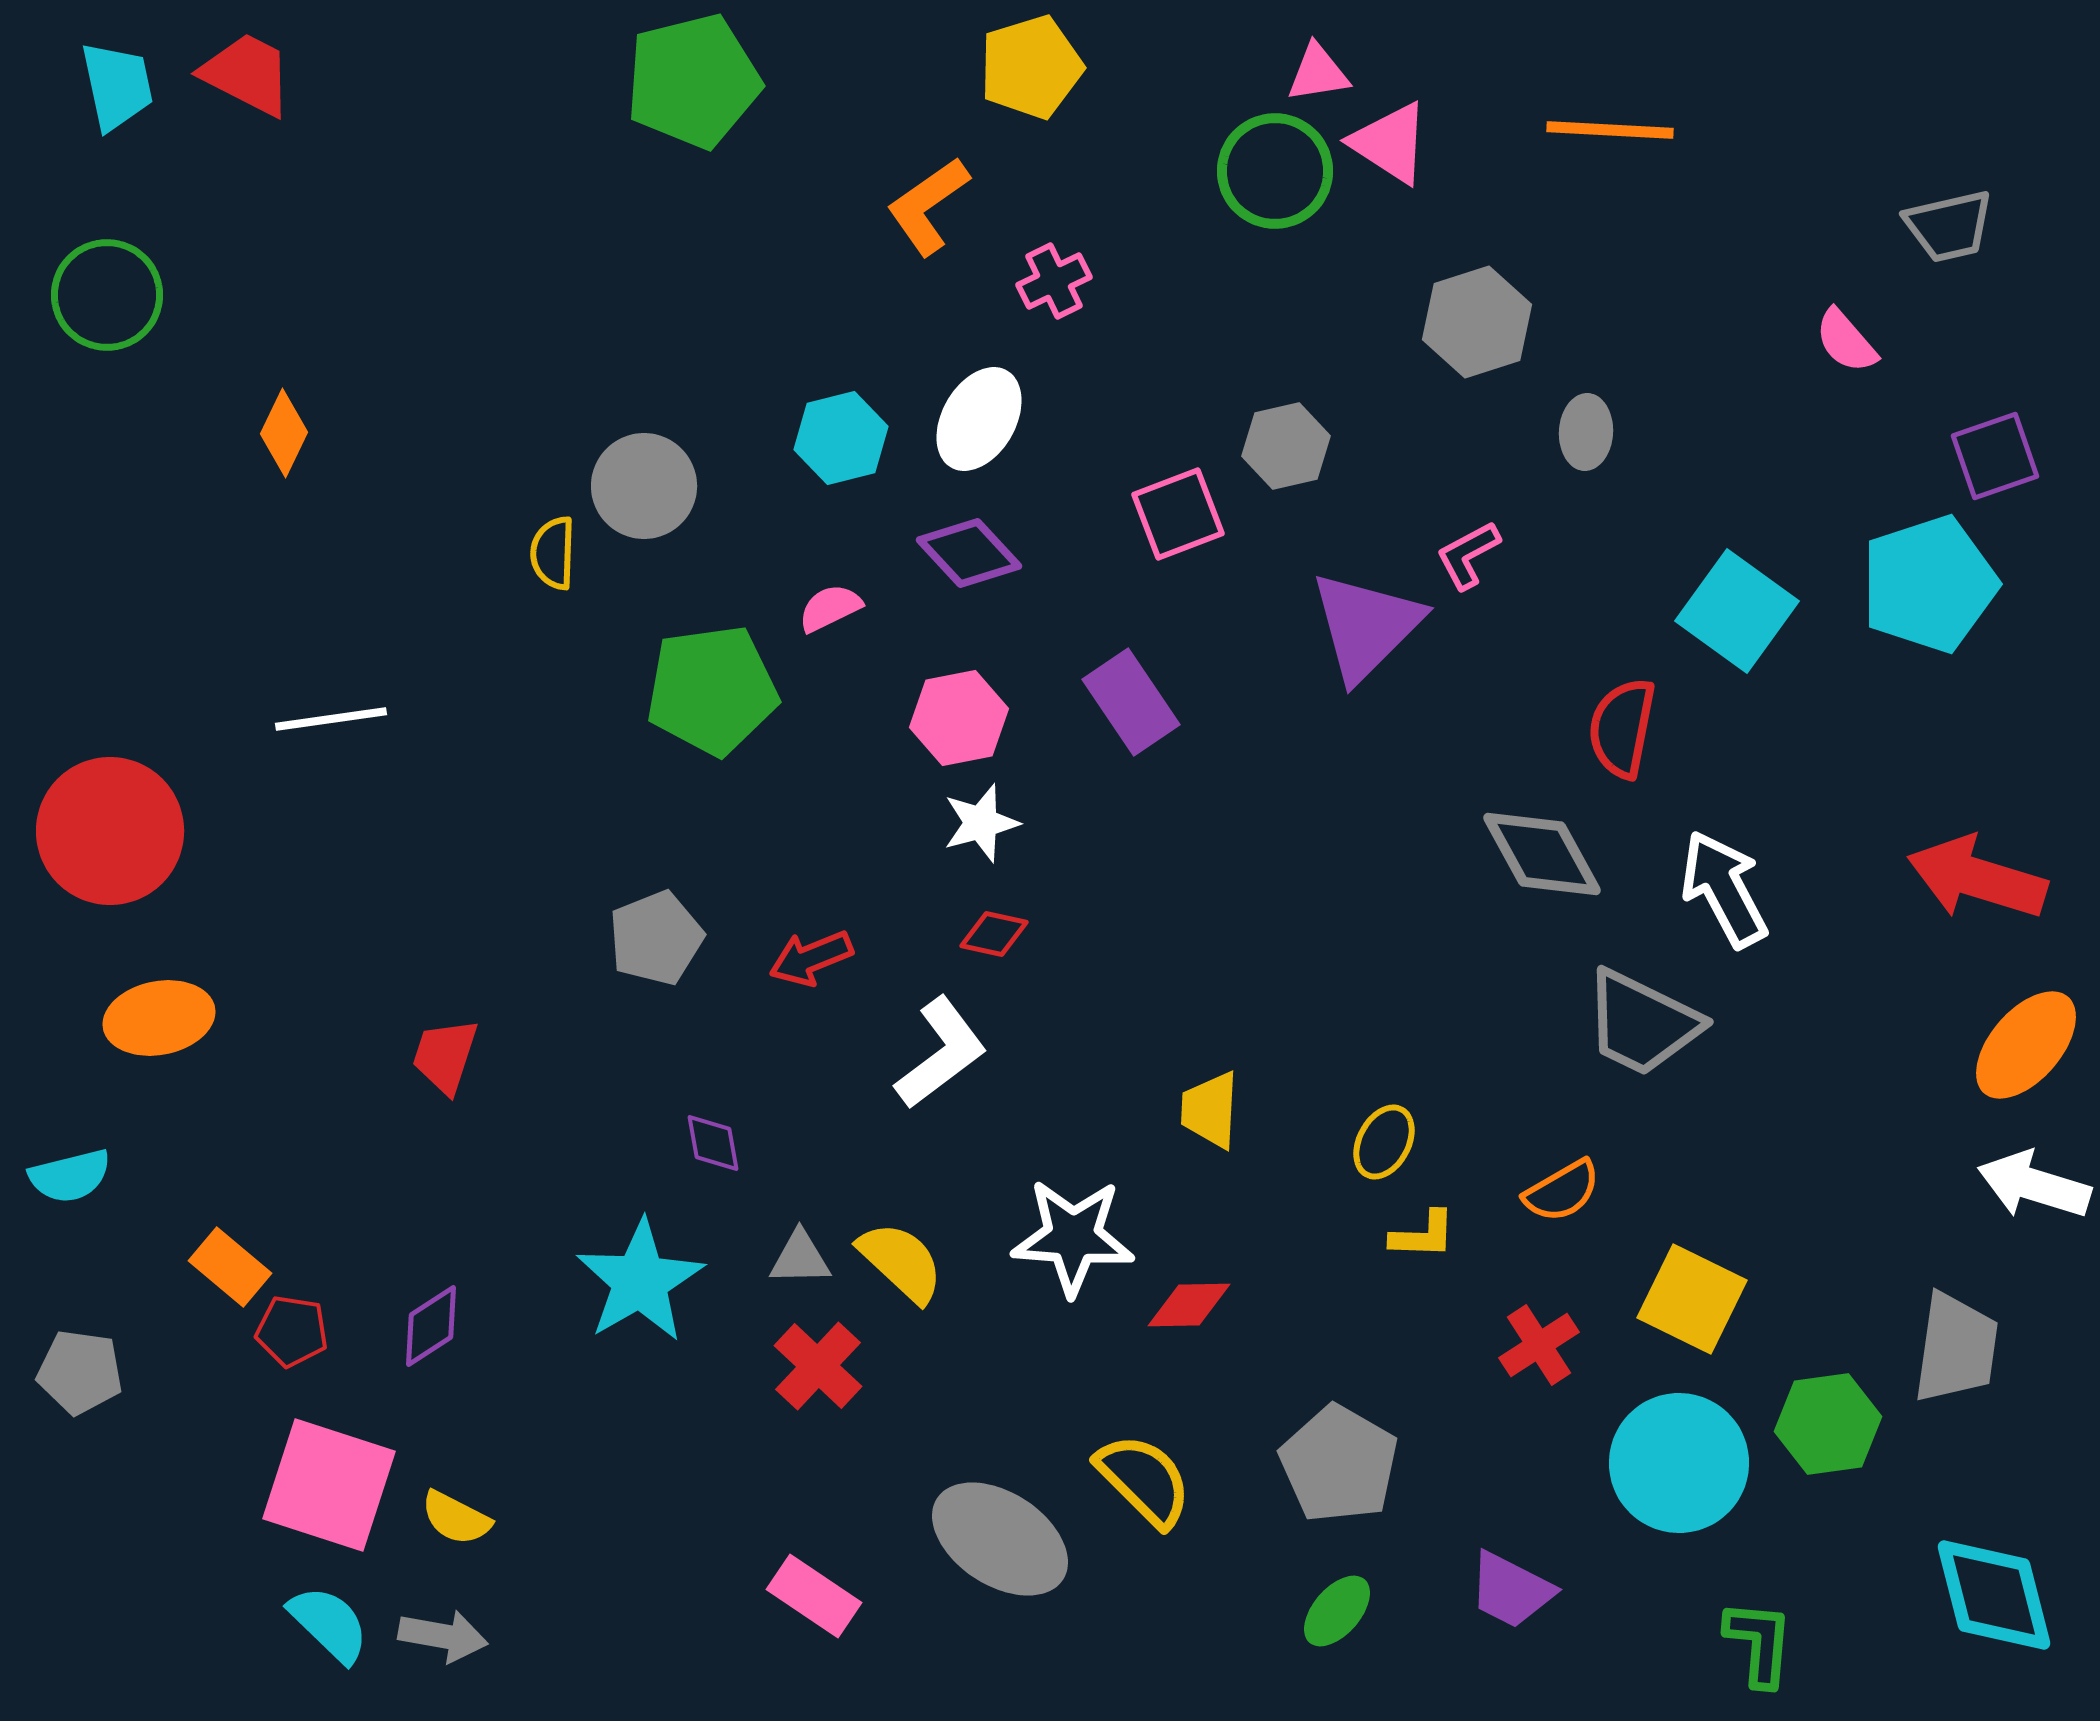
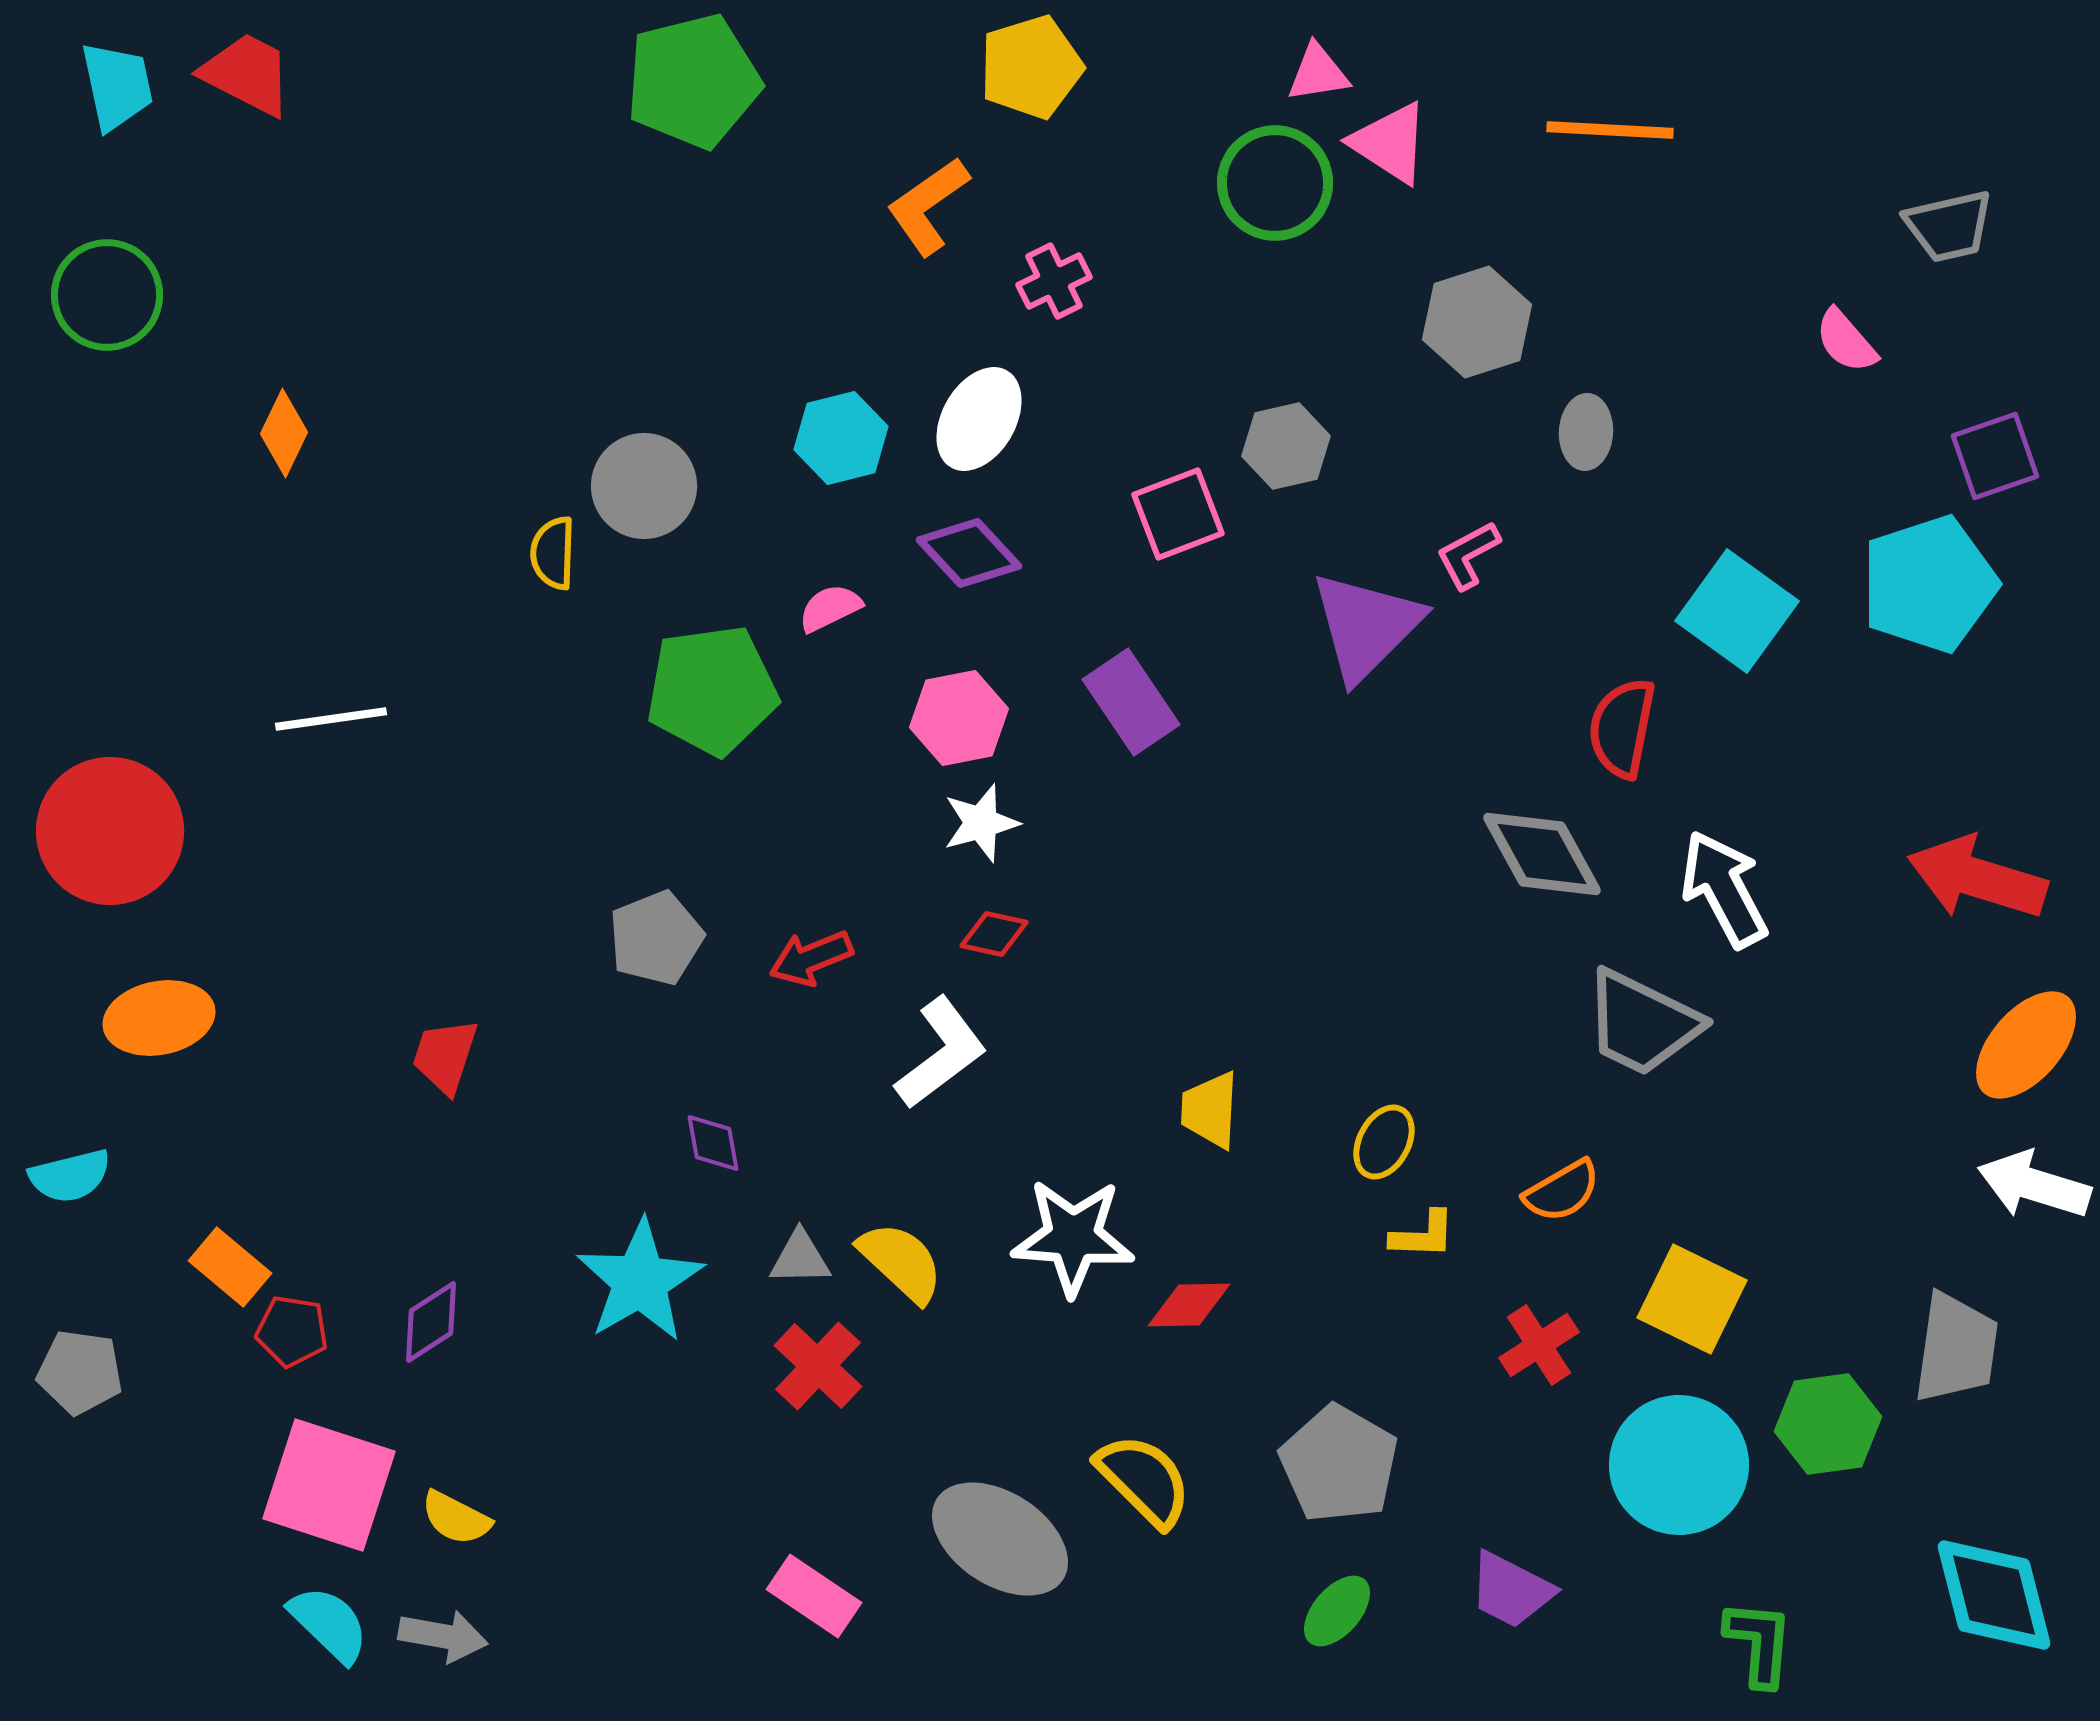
green circle at (1275, 171): moved 12 px down
purple diamond at (431, 1326): moved 4 px up
cyan circle at (1679, 1463): moved 2 px down
